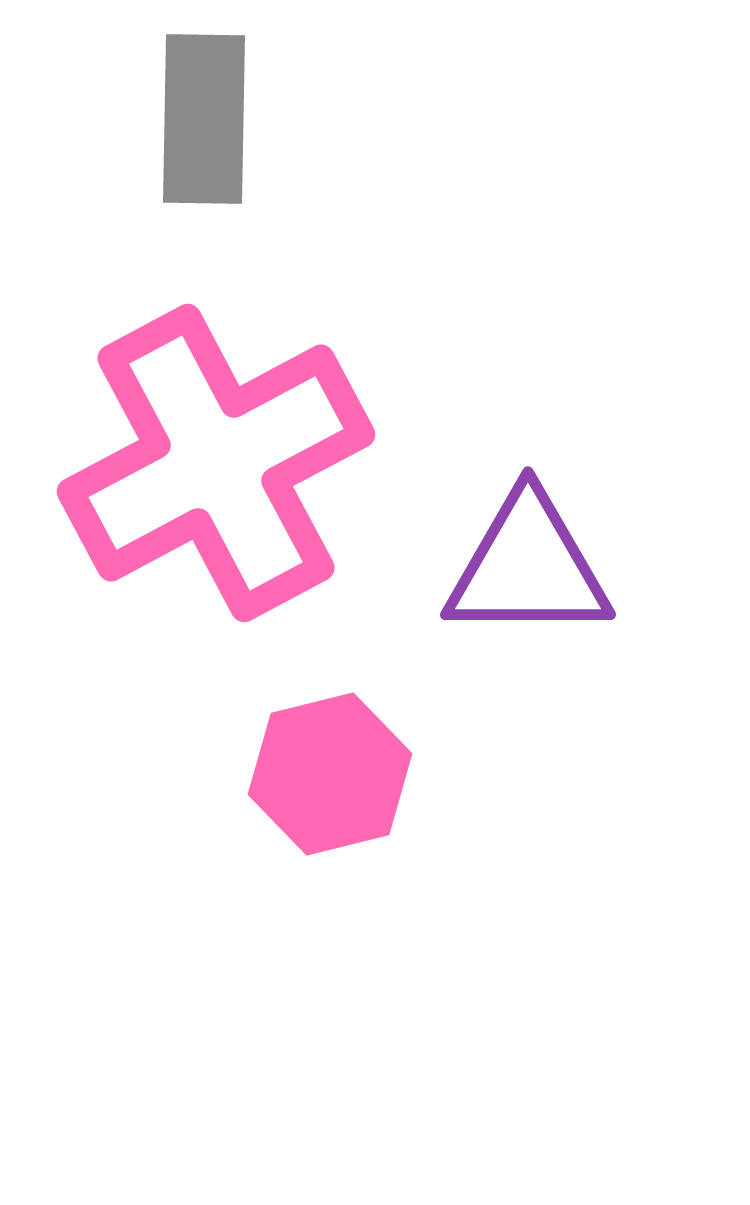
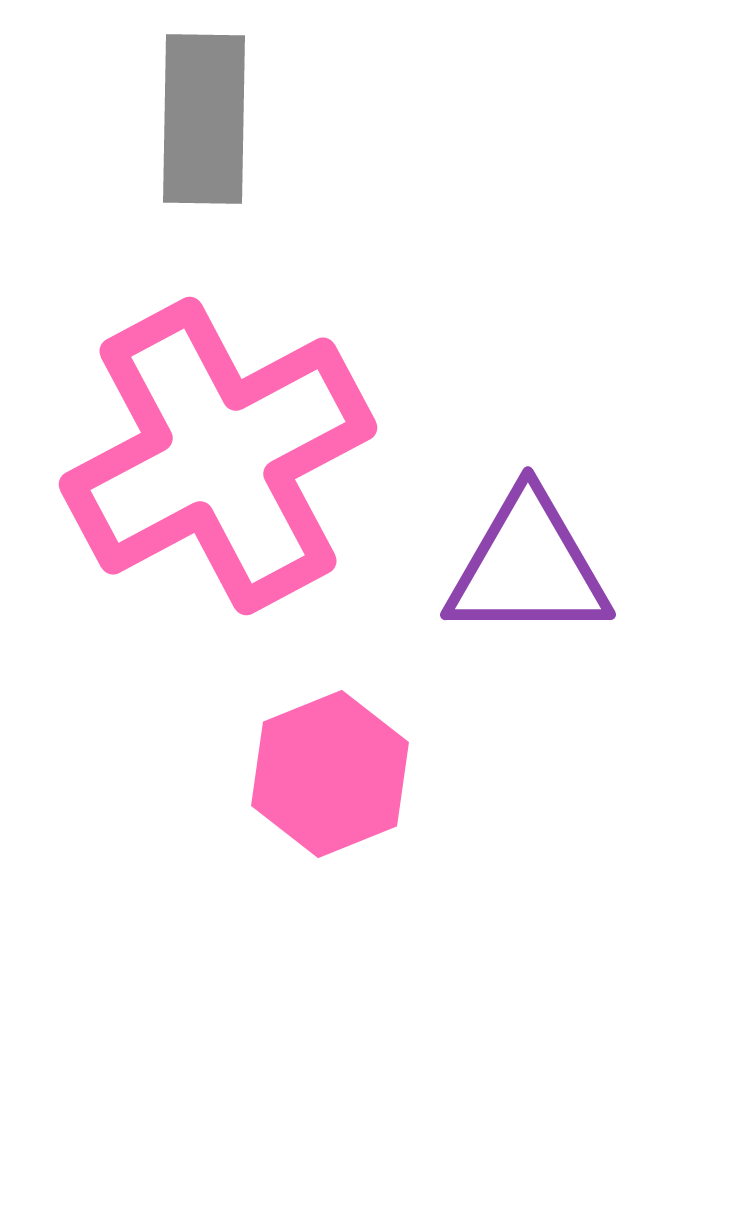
pink cross: moved 2 px right, 7 px up
pink hexagon: rotated 8 degrees counterclockwise
